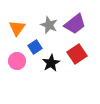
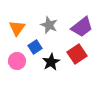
purple trapezoid: moved 7 px right, 3 px down
black star: moved 1 px up
